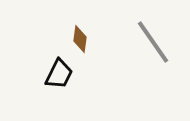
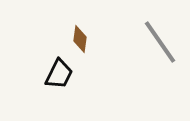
gray line: moved 7 px right
